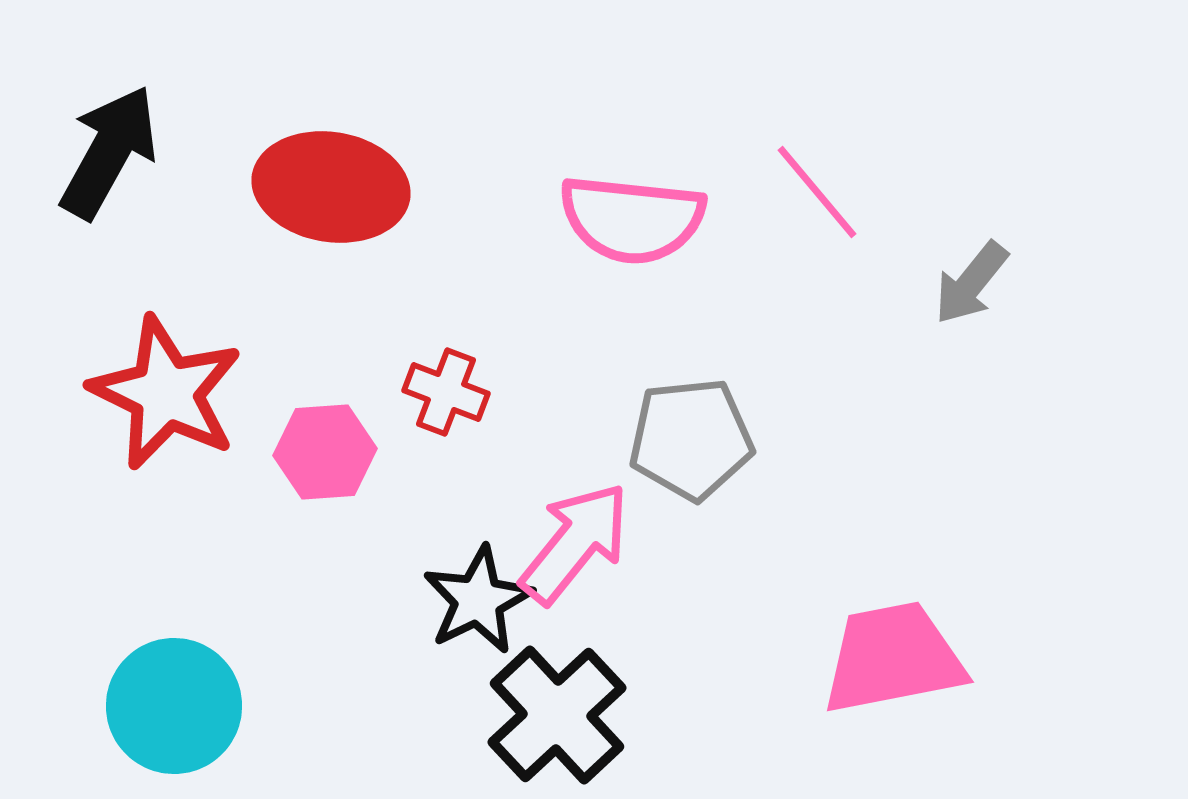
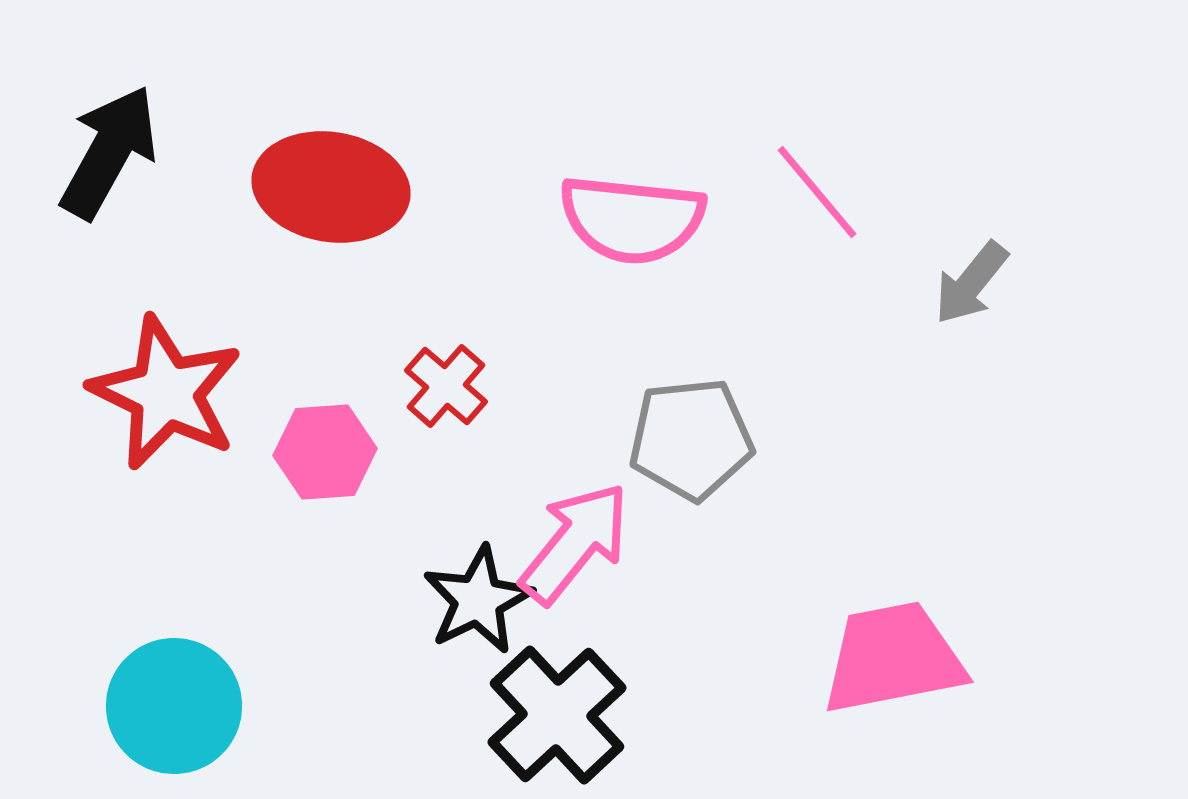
red cross: moved 6 px up; rotated 20 degrees clockwise
